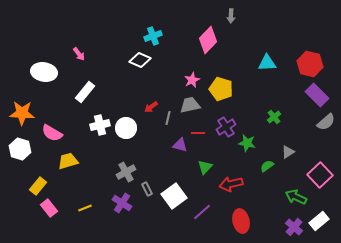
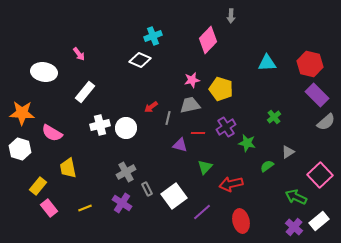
pink star at (192, 80): rotated 14 degrees clockwise
yellow trapezoid at (68, 161): moved 7 px down; rotated 85 degrees counterclockwise
